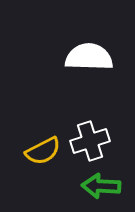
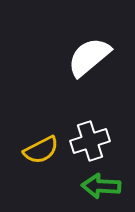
white semicircle: rotated 42 degrees counterclockwise
yellow semicircle: moved 2 px left, 1 px up
